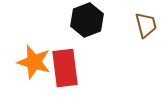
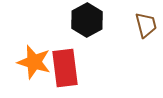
black hexagon: rotated 8 degrees counterclockwise
